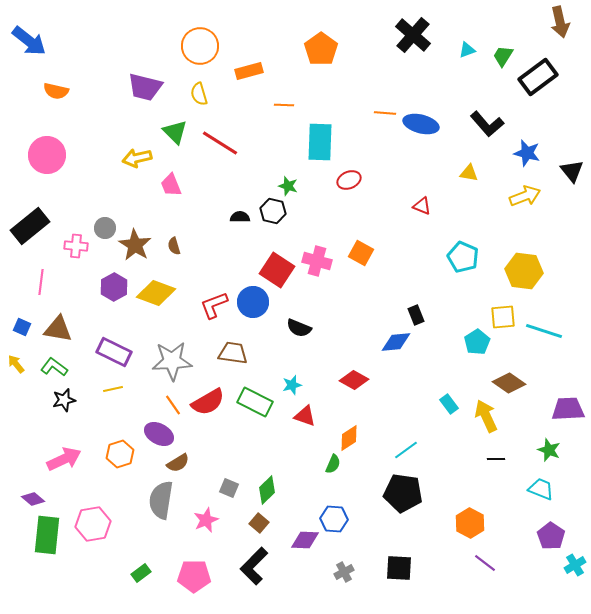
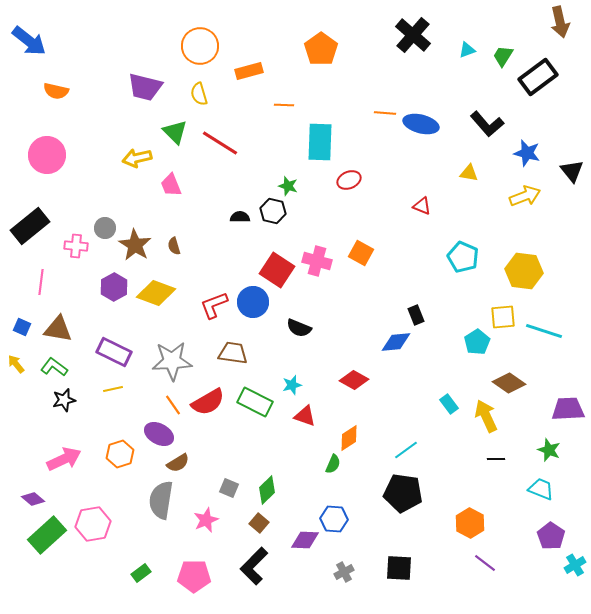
green rectangle at (47, 535): rotated 42 degrees clockwise
